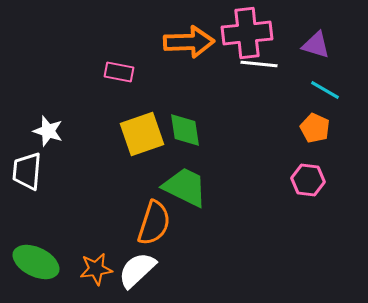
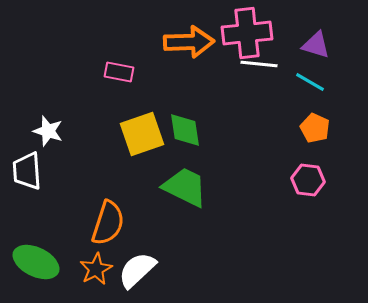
cyan line: moved 15 px left, 8 px up
white trapezoid: rotated 9 degrees counterclockwise
orange semicircle: moved 46 px left
orange star: rotated 20 degrees counterclockwise
